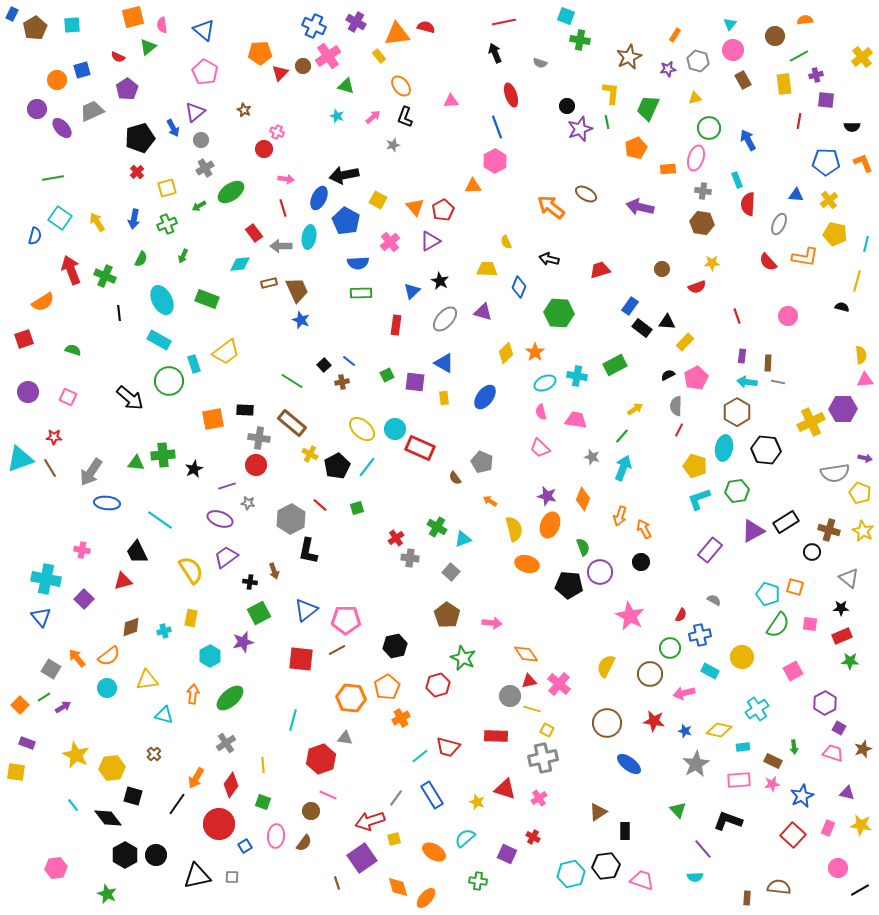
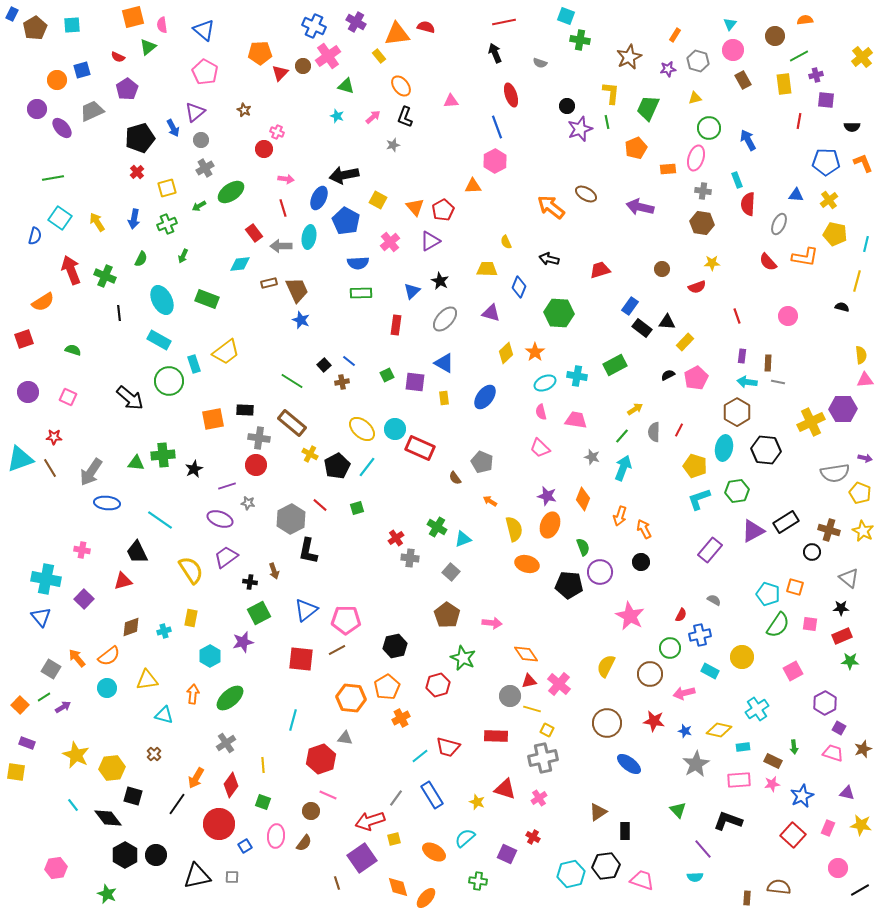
purple triangle at (483, 312): moved 8 px right, 1 px down
gray semicircle at (676, 406): moved 22 px left, 26 px down
